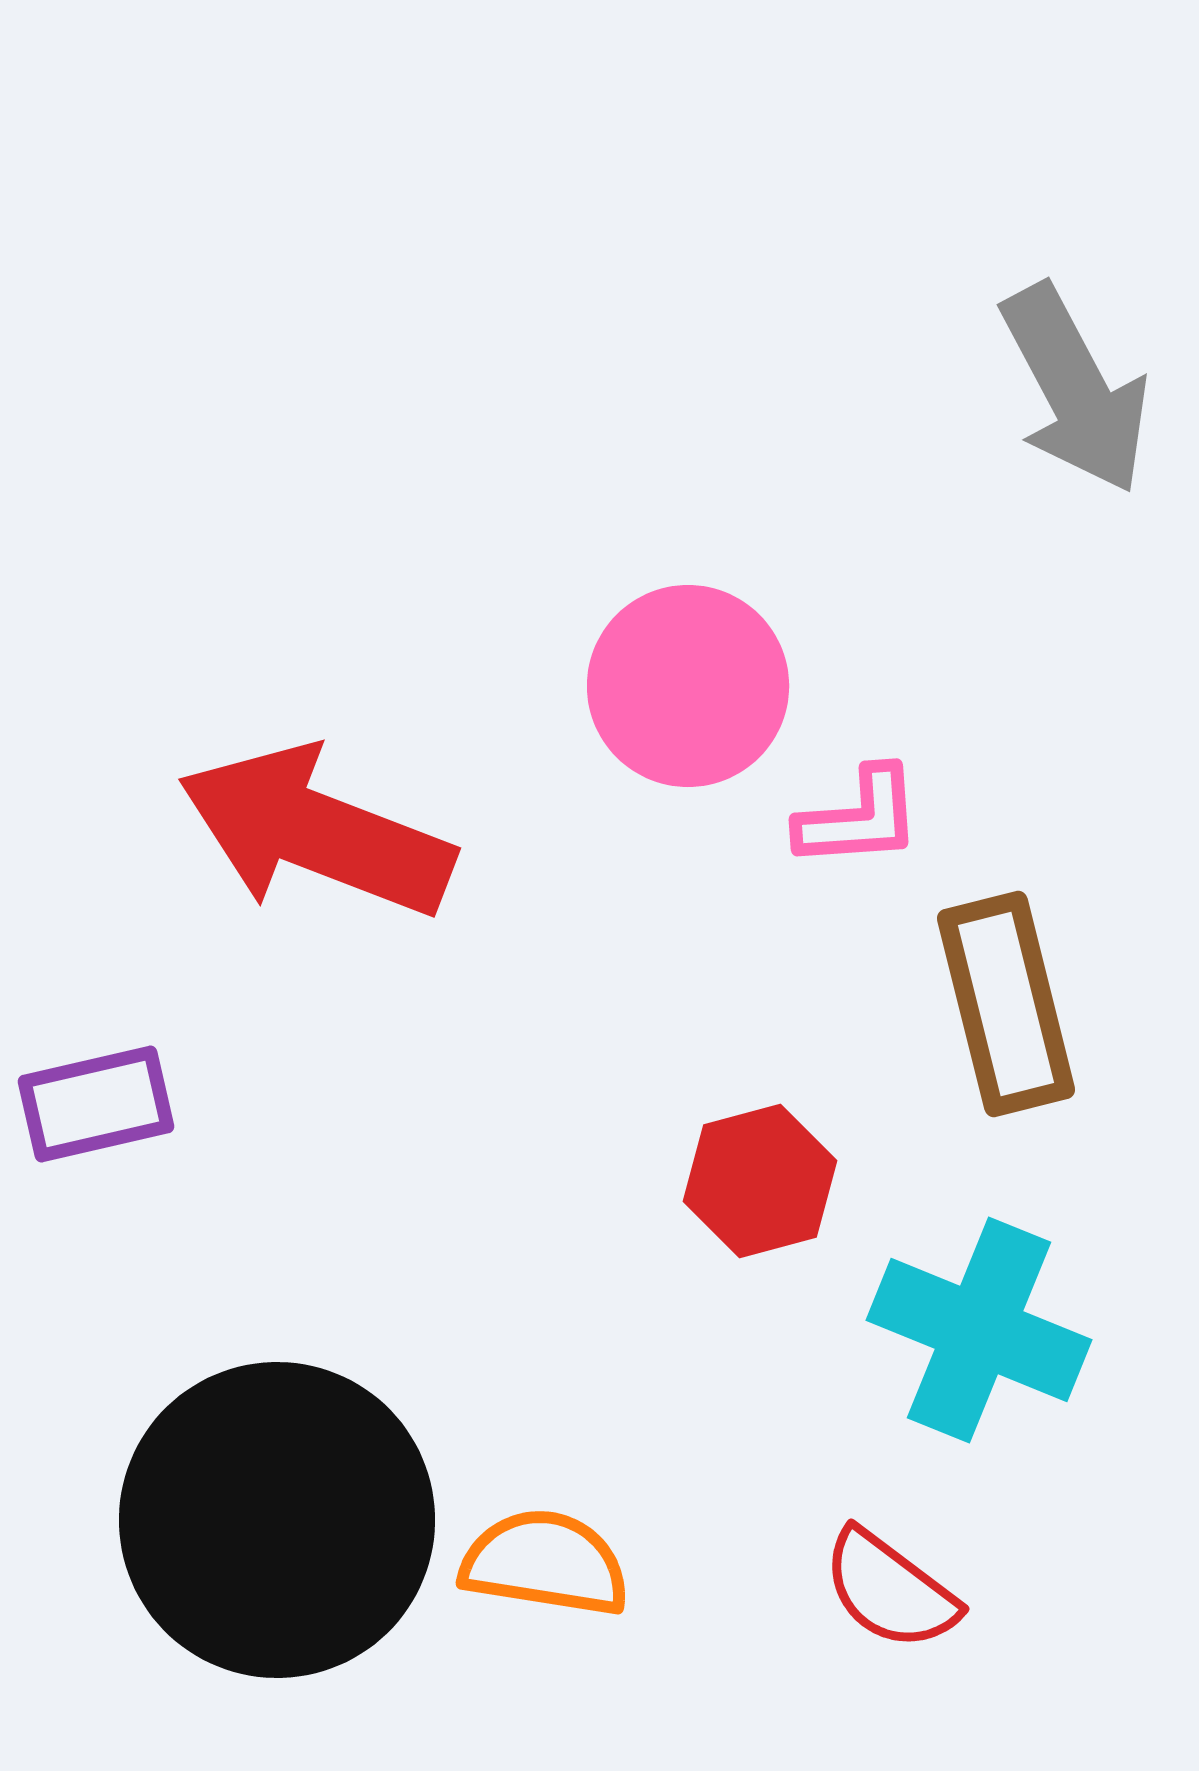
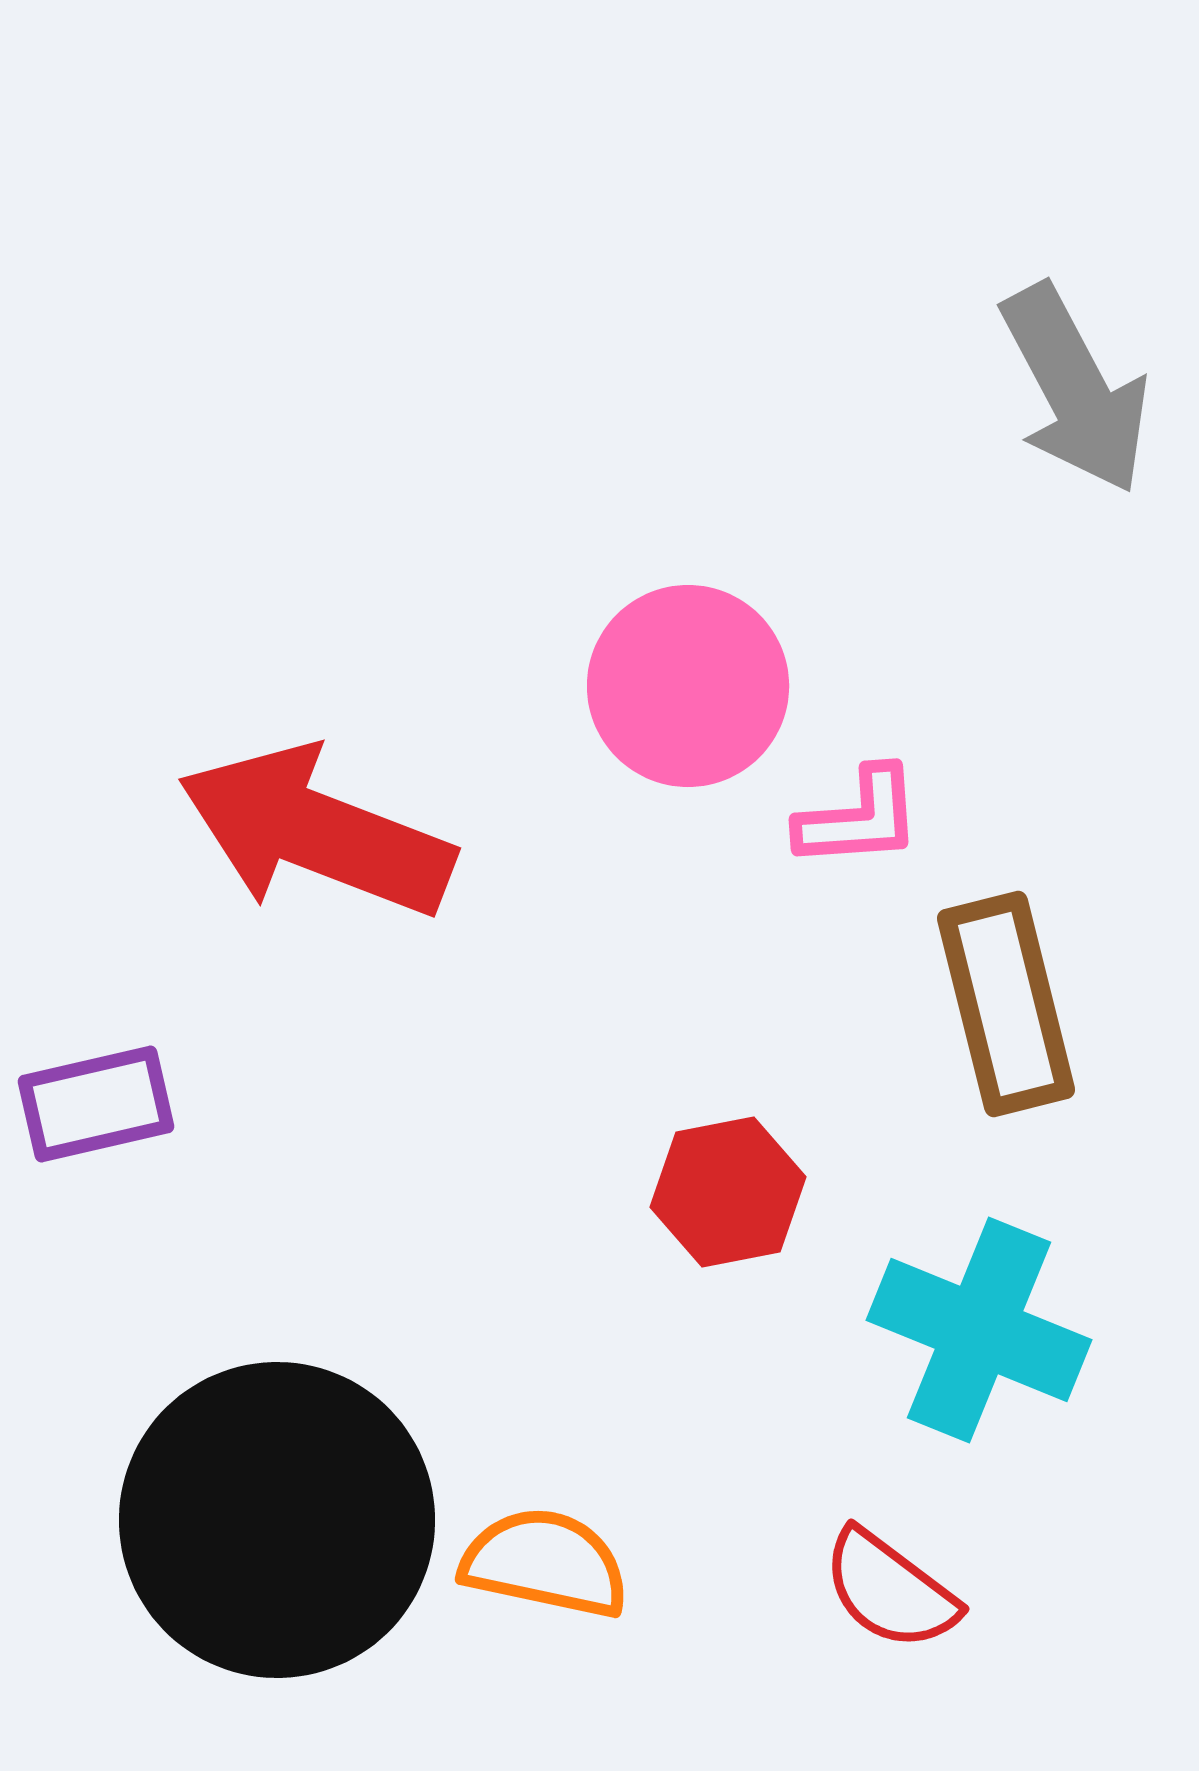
red hexagon: moved 32 px left, 11 px down; rotated 4 degrees clockwise
orange semicircle: rotated 3 degrees clockwise
